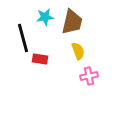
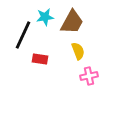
brown trapezoid: rotated 16 degrees clockwise
black line: moved 3 px up; rotated 40 degrees clockwise
